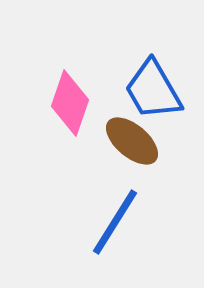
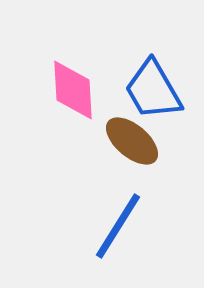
pink diamond: moved 3 px right, 13 px up; rotated 22 degrees counterclockwise
blue line: moved 3 px right, 4 px down
